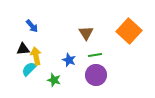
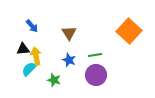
brown triangle: moved 17 px left
